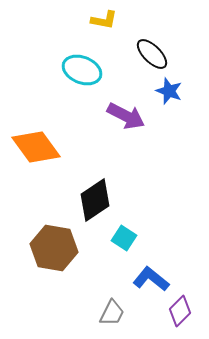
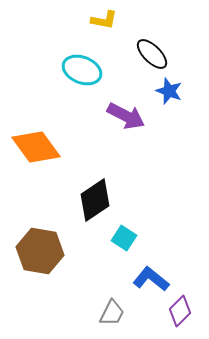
brown hexagon: moved 14 px left, 3 px down
